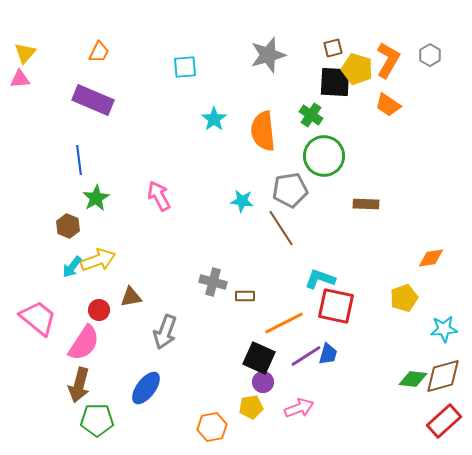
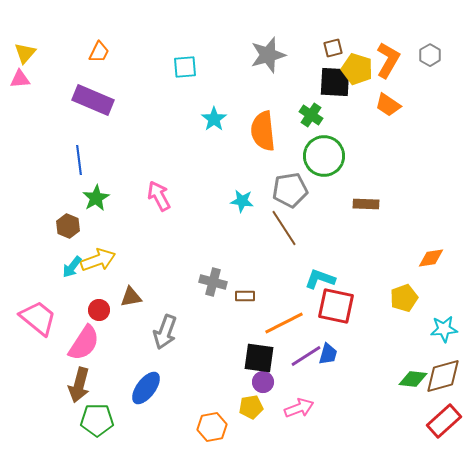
brown line at (281, 228): moved 3 px right
black square at (259, 358): rotated 16 degrees counterclockwise
